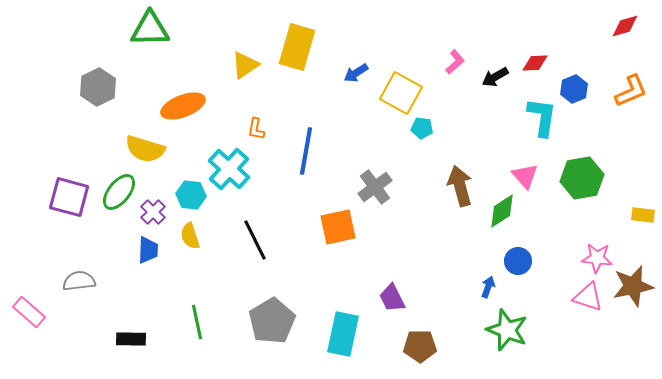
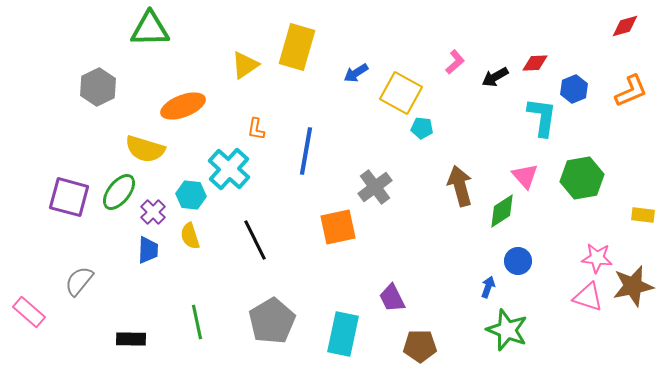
gray semicircle at (79, 281): rotated 44 degrees counterclockwise
